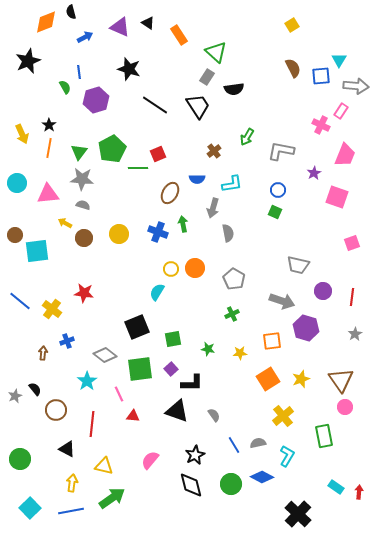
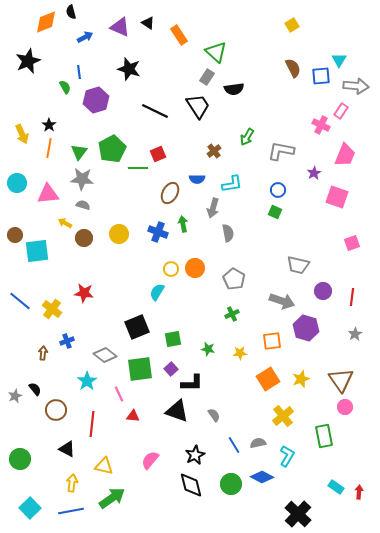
black line at (155, 105): moved 6 px down; rotated 8 degrees counterclockwise
